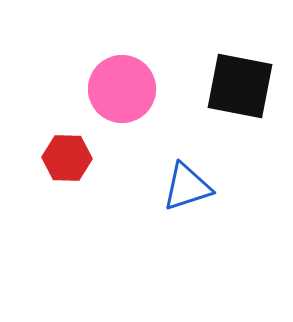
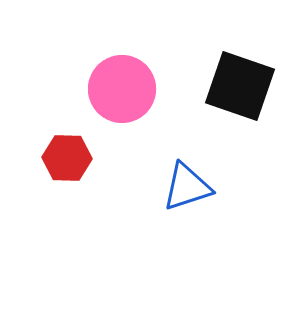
black square: rotated 8 degrees clockwise
